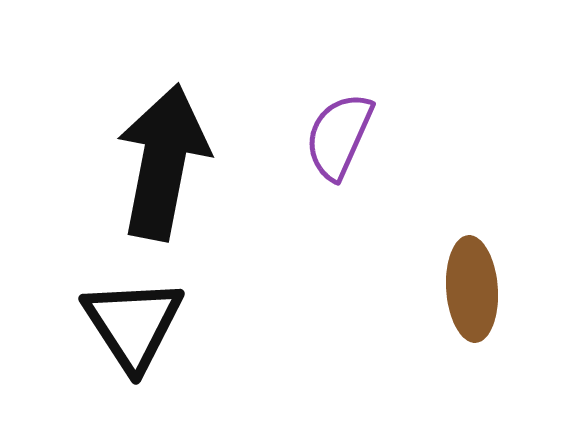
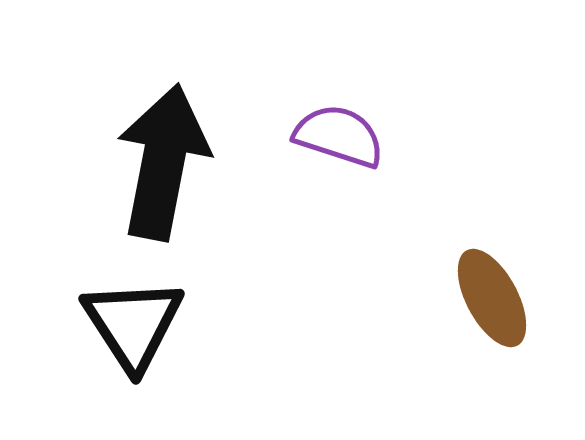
purple semicircle: rotated 84 degrees clockwise
brown ellipse: moved 20 px right, 9 px down; rotated 24 degrees counterclockwise
